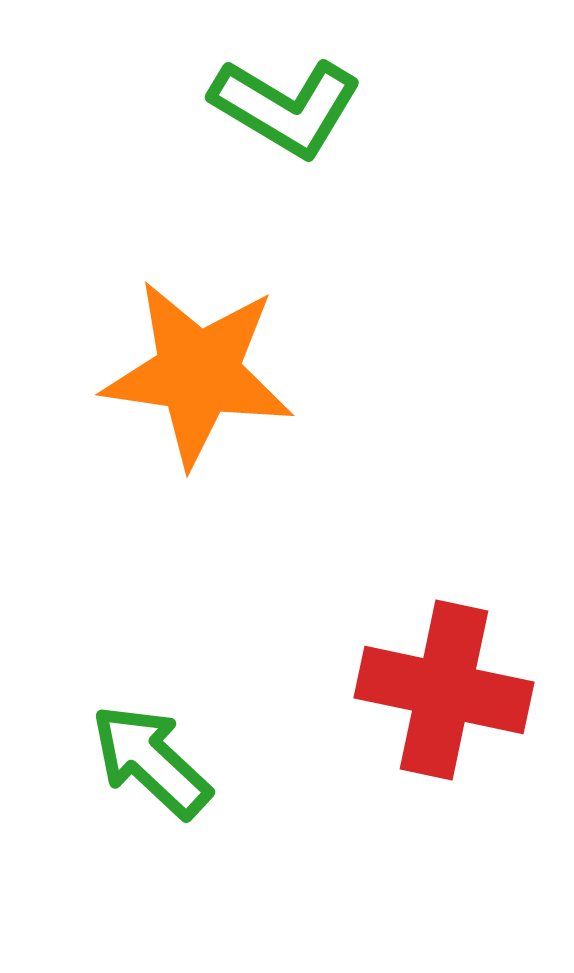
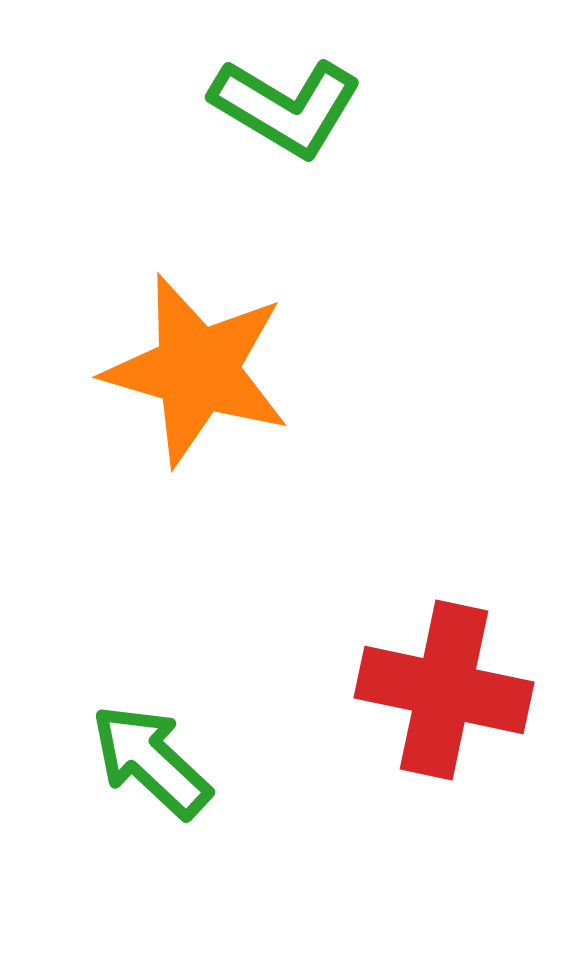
orange star: moved 1 px left, 3 px up; rotated 8 degrees clockwise
